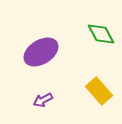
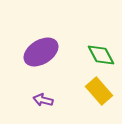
green diamond: moved 21 px down
purple arrow: rotated 42 degrees clockwise
